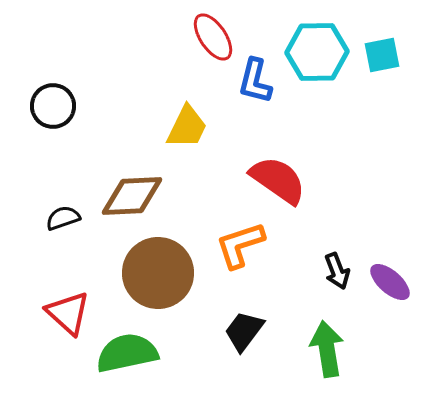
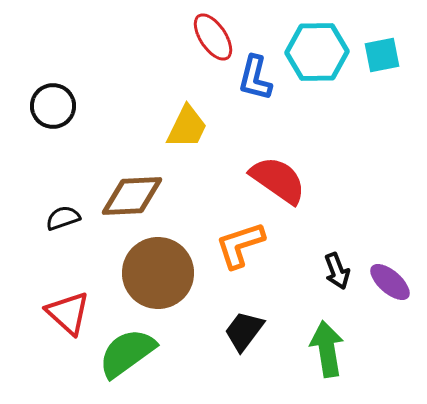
blue L-shape: moved 3 px up
green semicircle: rotated 24 degrees counterclockwise
